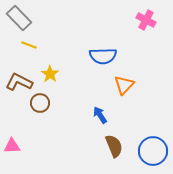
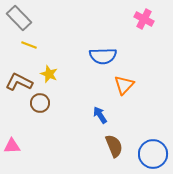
pink cross: moved 2 px left, 1 px up
yellow star: moved 1 px left; rotated 12 degrees counterclockwise
blue circle: moved 3 px down
